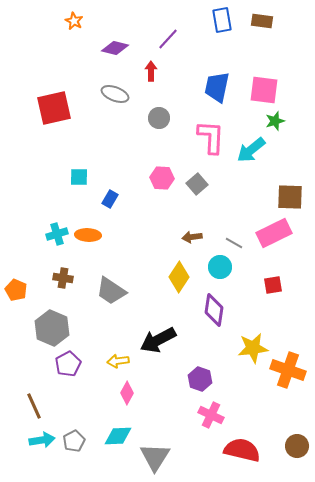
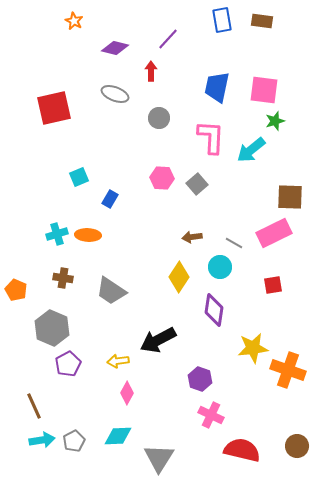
cyan square at (79, 177): rotated 24 degrees counterclockwise
gray triangle at (155, 457): moved 4 px right, 1 px down
